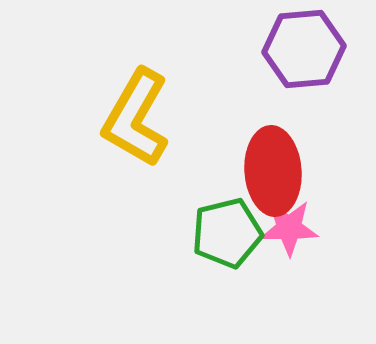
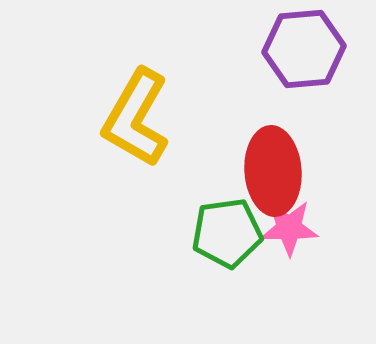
green pentagon: rotated 6 degrees clockwise
